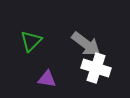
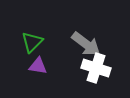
green triangle: moved 1 px right, 1 px down
purple triangle: moved 9 px left, 13 px up
